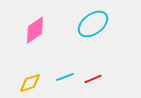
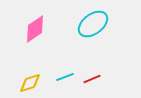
pink diamond: moved 1 px up
red line: moved 1 px left
